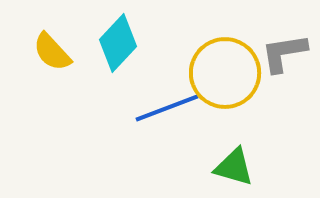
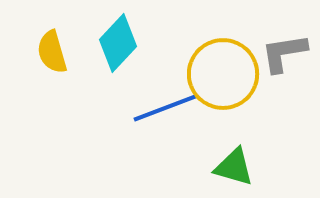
yellow semicircle: rotated 27 degrees clockwise
yellow circle: moved 2 px left, 1 px down
blue line: moved 2 px left
